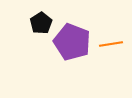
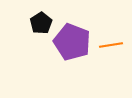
orange line: moved 1 px down
